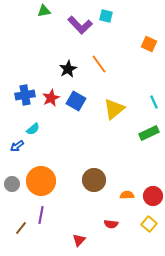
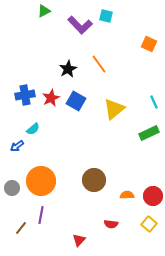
green triangle: rotated 16 degrees counterclockwise
gray circle: moved 4 px down
